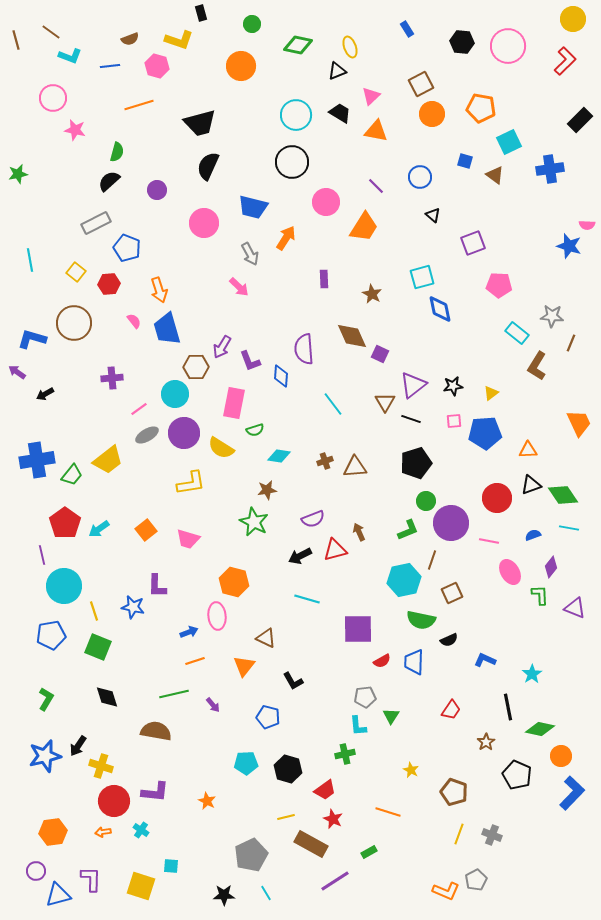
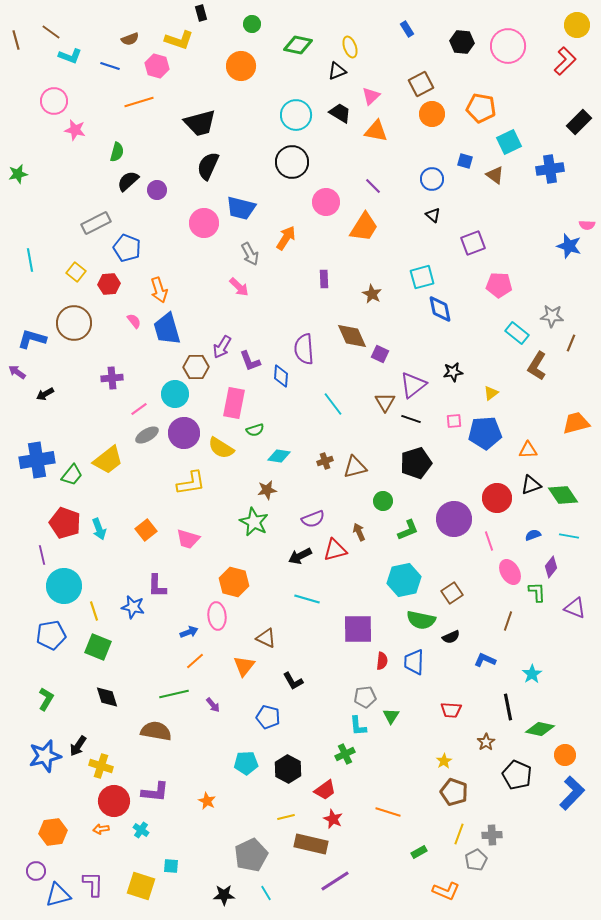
yellow circle at (573, 19): moved 4 px right, 6 px down
blue line at (110, 66): rotated 24 degrees clockwise
pink circle at (53, 98): moved 1 px right, 3 px down
orange line at (139, 105): moved 3 px up
black rectangle at (580, 120): moved 1 px left, 2 px down
blue circle at (420, 177): moved 12 px right, 2 px down
black semicircle at (109, 181): moved 19 px right
purple line at (376, 186): moved 3 px left
blue trapezoid at (253, 207): moved 12 px left, 1 px down
black star at (453, 386): moved 14 px up
orange trapezoid at (579, 423): moved 3 px left; rotated 80 degrees counterclockwise
brown triangle at (355, 467): rotated 10 degrees counterclockwise
green circle at (426, 501): moved 43 px left
red pentagon at (65, 523): rotated 16 degrees counterclockwise
purple circle at (451, 523): moved 3 px right, 4 px up
cyan line at (569, 528): moved 8 px down
cyan arrow at (99, 529): rotated 75 degrees counterclockwise
pink line at (489, 541): rotated 60 degrees clockwise
brown line at (432, 560): moved 76 px right, 61 px down
brown square at (452, 593): rotated 10 degrees counterclockwise
green L-shape at (540, 595): moved 3 px left, 3 px up
black semicircle at (449, 640): moved 2 px right, 3 px up
orange line at (195, 661): rotated 24 degrees counterclockwise
red semicircle at (382, 661): rotated 54 degrees counterclockwise
red trapezoid at (451, 710): rotated 60 degrees clockwise
green cross at (345, 754): rotated 12 degrees counterclockwise
orange circle at (561, 756): moved 4 px right, 1 px up
black hexagon at (288, 769): rotated 12 degrees clockwise
yellow star at (411, 770): moved 33 px right, 9 px up; rotated 14 degrees clockwise
orange arrow at (103, 832): moved 2 px left, 3 px up
gray cross at (492, 835): rotated 24 degrees counterclockwise
brown rectangle at (311, 844): rotated 16 degrees counterclockwise
green rectangle at (369, 852): moved 50 px right
purple L-shape at (91, 879): moved 2 px right, 5 px down
gray pentagon at (476, 880): moved 20 px up
